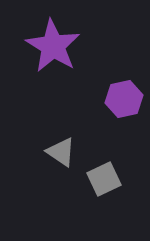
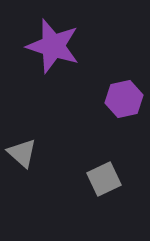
purple star: rotated 14 degrees counterclockwise
gray triangle: moved 39 px left, 1 px down; rotated 8 degrees clockwise
